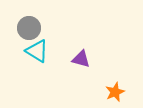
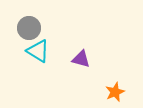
cyan triangle: moved 1 px right
